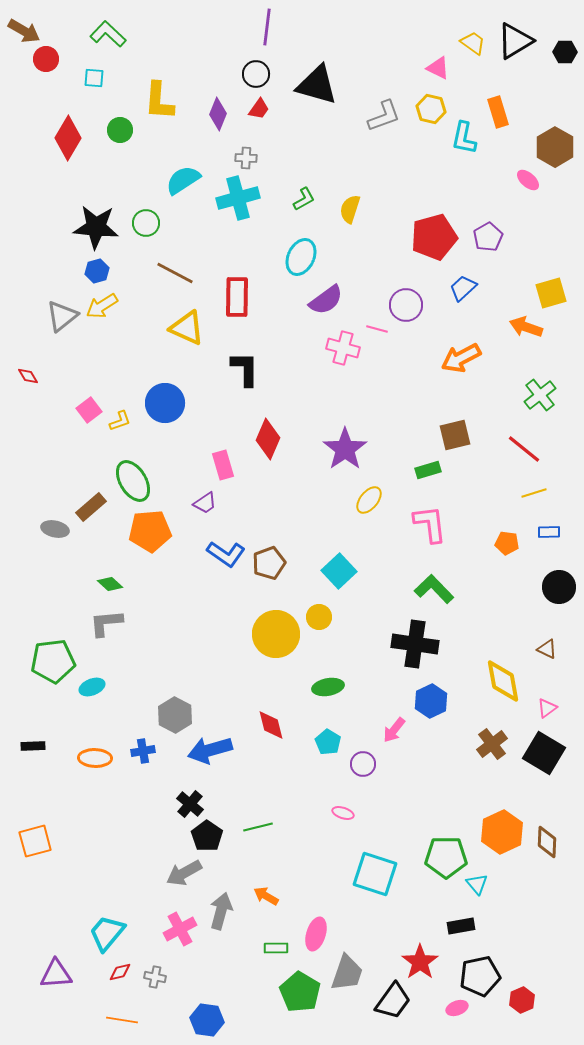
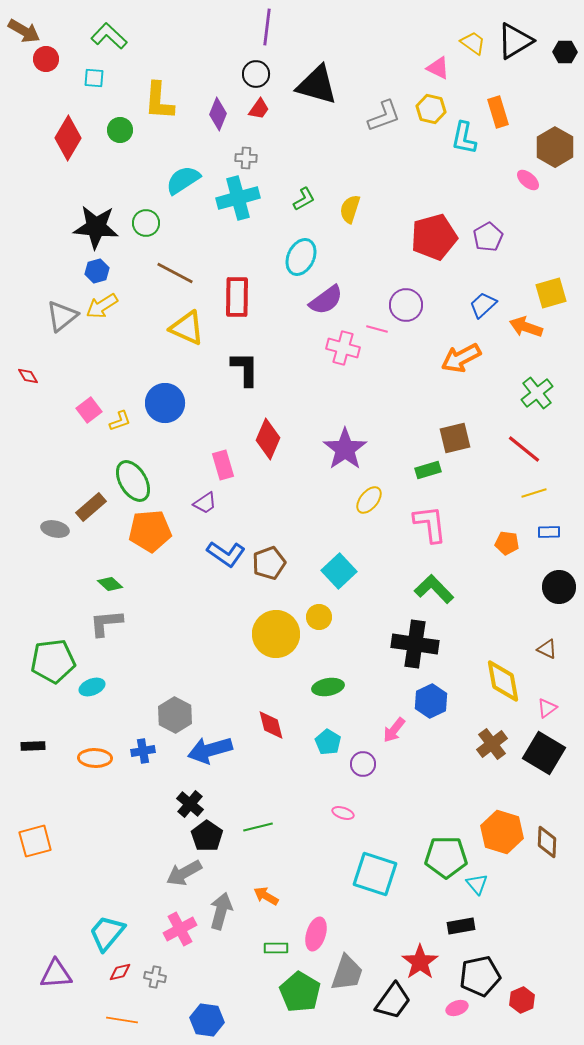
green L-shape at (108, 34): moved 1 px right, 2 px down
blue trapezoid at (463, 288): moved 20 px right, 17 px down
green cross at (540, 395): moved 3 px left, 2 px up
brown square at (455, 435): moved 3 px down
orange hexagon at (502, 832): rotated 18 degrees counterclockwise
